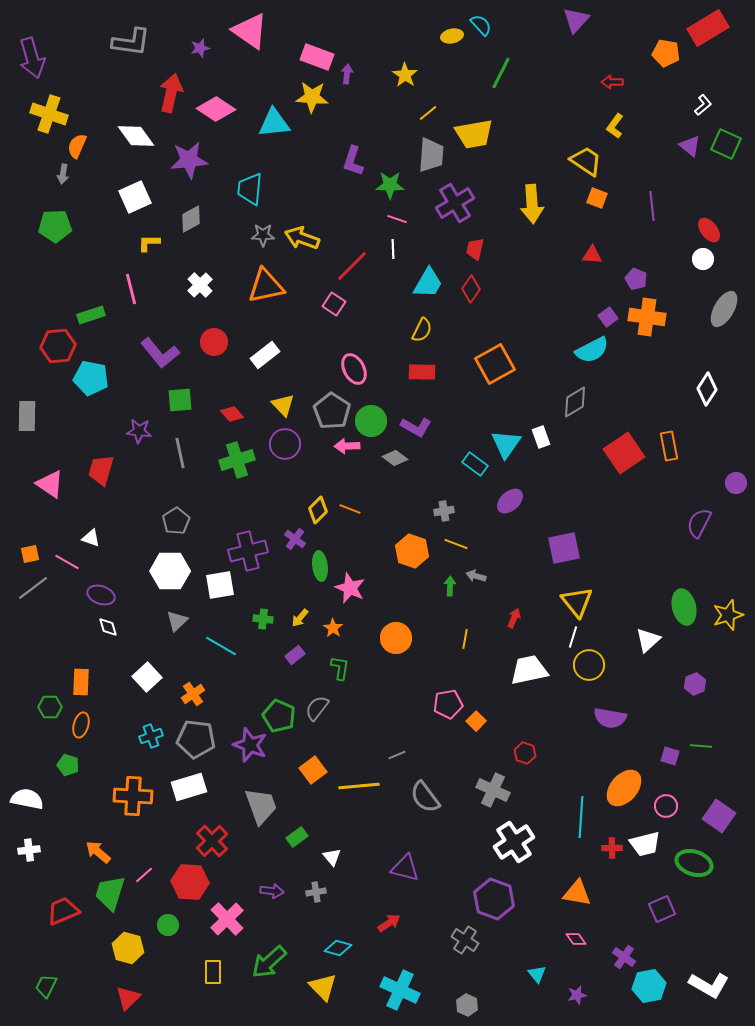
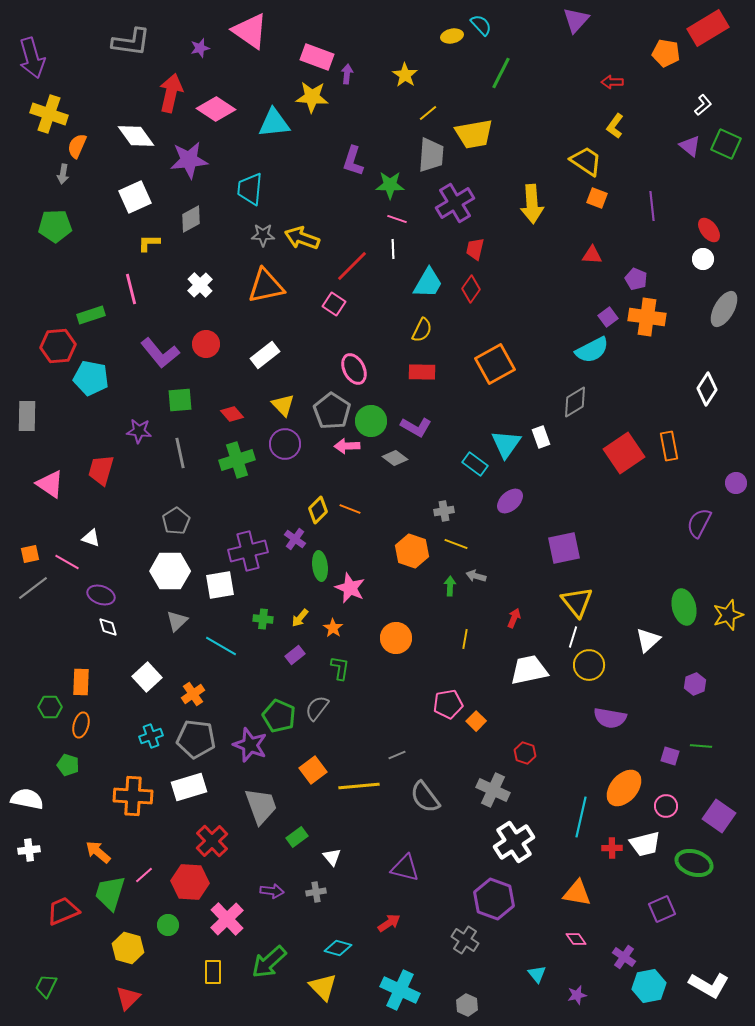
red circle at (214, 342): moved 8 px left, 2 px down
cyan line at (581, 817): rotated 9 degrees clockwise
